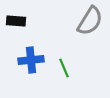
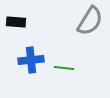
black rectangle: moved 1 px down
green line: rotated 60 degrees counterclockwise
